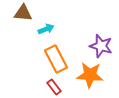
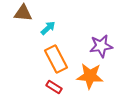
cyan arrow: moved 2 px right, 1 px up; rotated 21 degrees counterclockwise
purple star: rotated 25 degrees counterclockwise
orange star: moved 1 px down
red rectangle: rotated 21 degrees counterclockwise
